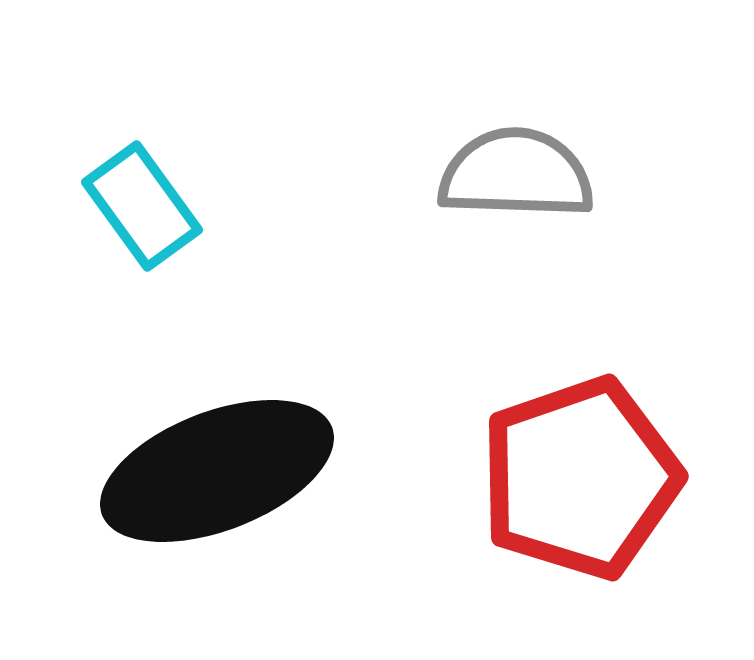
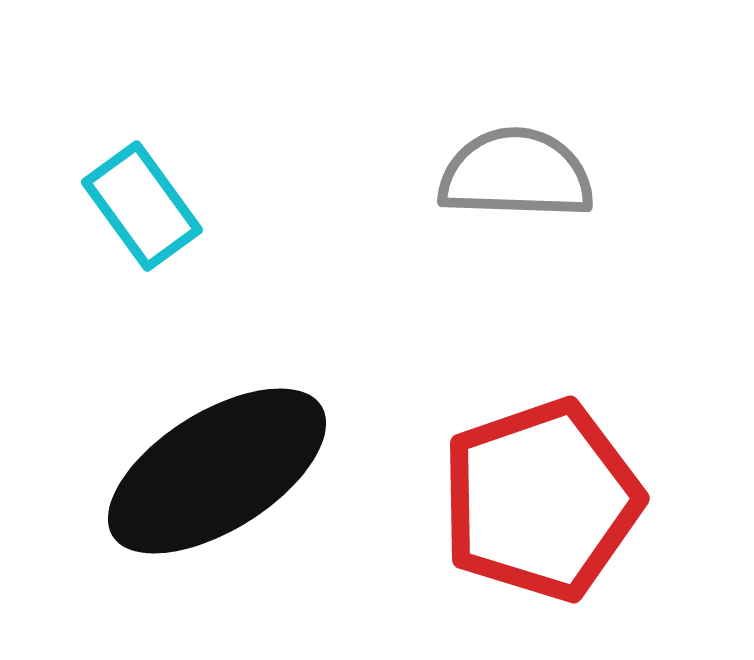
black ellipse: rotated 11 degrees counterclockwise
red pentagon: moved 39 px left, 22 px down
